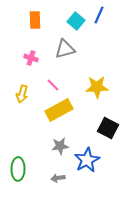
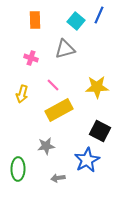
black square: moved 8 px left, 3 px down
gray star: moved 14 px left
